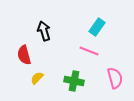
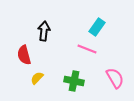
black arrow: rotated 24 degrees clockwise
pink line: moved 2 px left, 2 px up
pink semicircle: rotated 15 degrees counterclockwise
